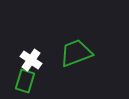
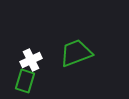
white cross: rotated 30 degrees clockwise
